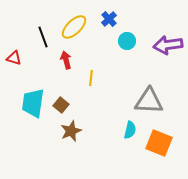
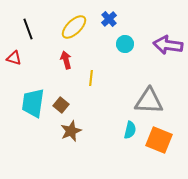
black line: moved 15 px left, 8 px up
cyan circle: moved 2 px left, 3 px down
purple arrow: rotated 16 degrees clockwise
orange square: moved 3 px up
